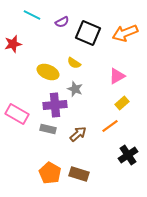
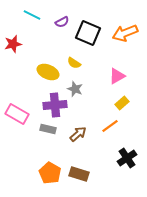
black cross: moved 1 px left, 3 px down
